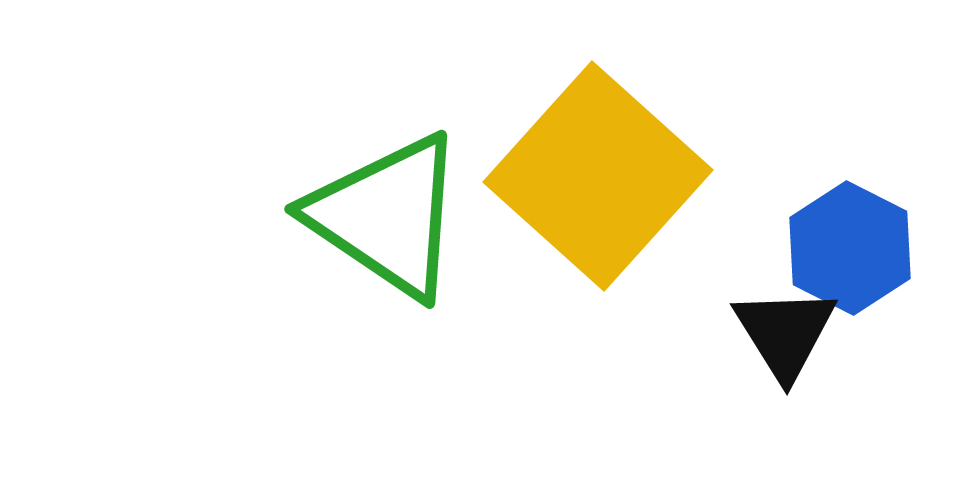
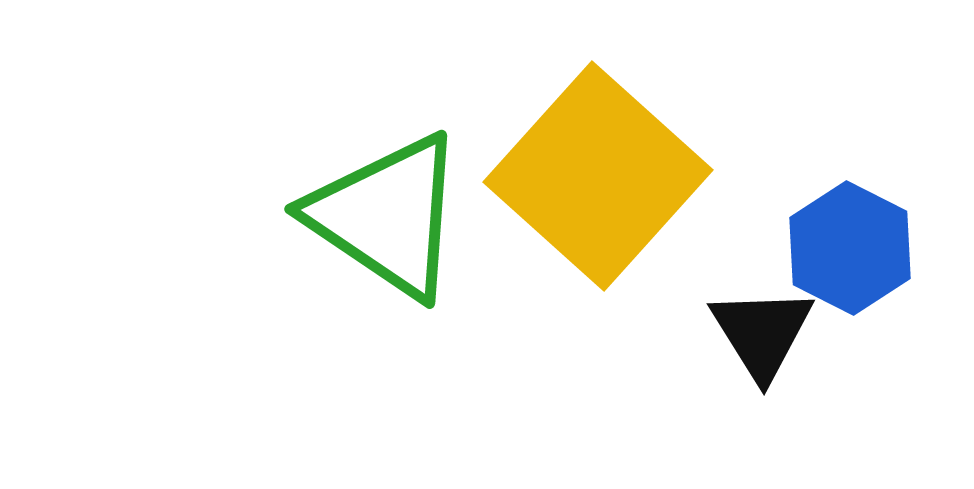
black triangle: moved 23 px left
